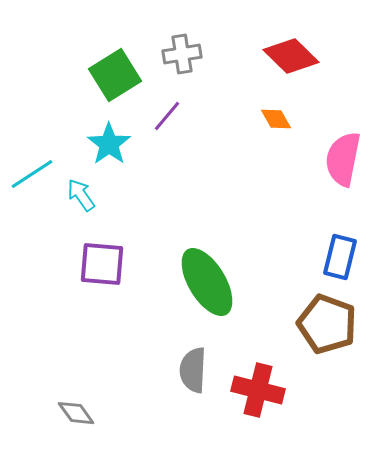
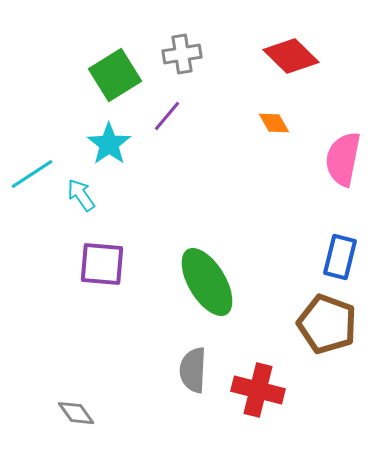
orange diamond: moved 2 px left, 4 px down
